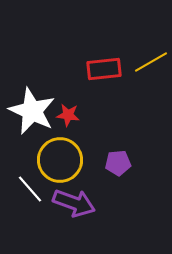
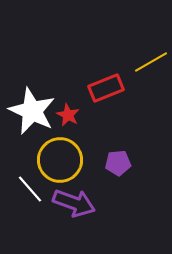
red rectangle: moved 2 px right, 19 px down; rotated 16 degrees counterclockwise
red star: rotated 20 degrees clockwise
